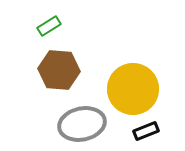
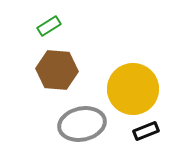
brown hexagon: moved 2 px left
